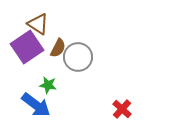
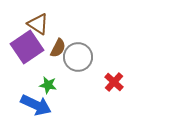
blue arrow: rotated 12 degrees counterclockwise
red cross: moved 8 px left, 27 px up
